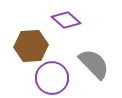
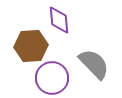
purple diamond: moved 7 px left; rotated 44 degrees clockwise
